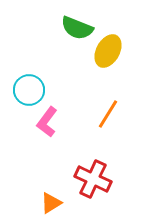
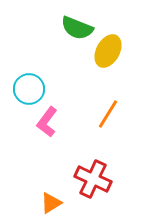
cyan circle: moved 1 px up
